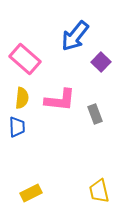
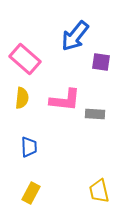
purple square: rotated 36 degrees counterclockwise
pink L-shape: moved 5 px right
gray rectangle: rotated 66 degrees counterclockwise
blue trapezoid: moved 12 px right, 20 px down
yellow rectangle: rotated 35 degrees counterclockwise
